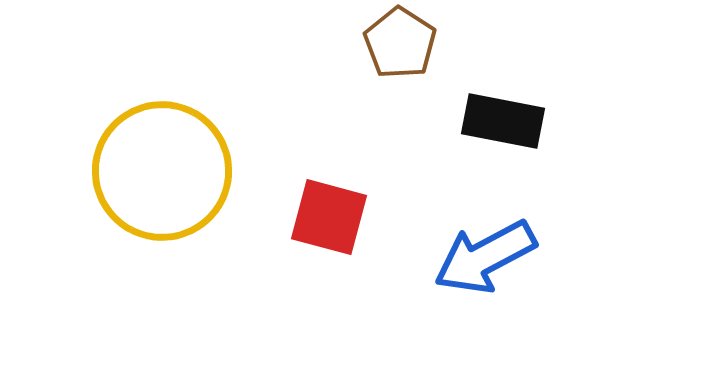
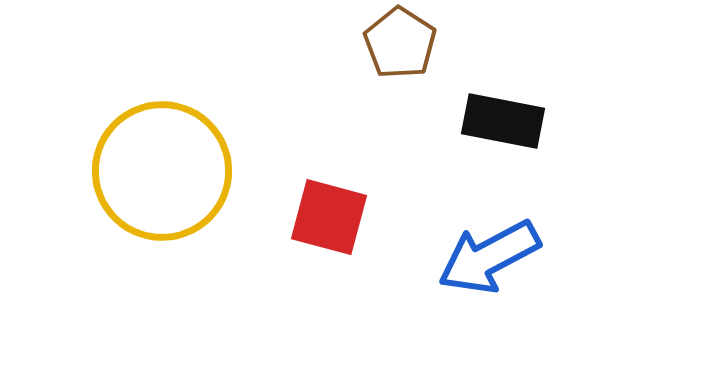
blue arrow: moved 4 px right
